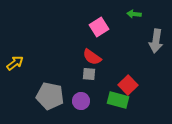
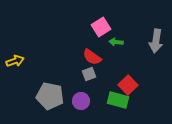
green arrow: moved 18 px left, 28 px down
pink square: moved 2 px right
yellow arrow: moved 2 px up; rotated 18 degrees clockwise
gray square: rotated 24 degrees counterclockwise
